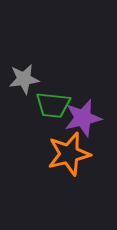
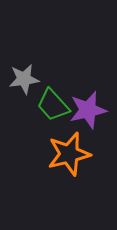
green trapezoid: rotated 42 degrees clockwise
purple star: moved 5 px right, 8 px up
